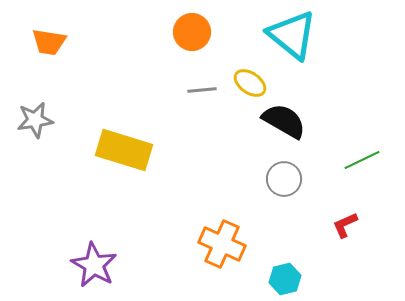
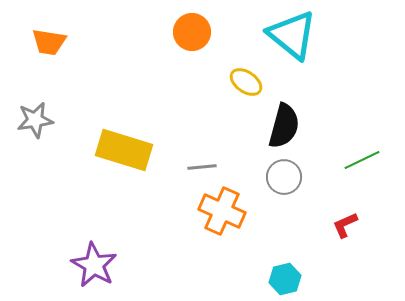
yellow ellipse: moved 4 px left, 1 px up
gray line: moved 77 px down
black semicircle: moved 5 px down; rotated 75 degrees clockwise
gray circle: moved 2 px up
orange cross: moved 33 px up
